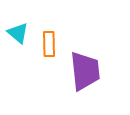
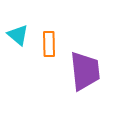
cyan triangle: moved 2 px down
